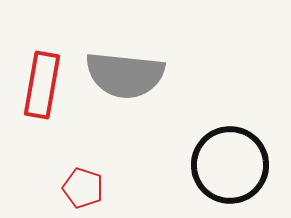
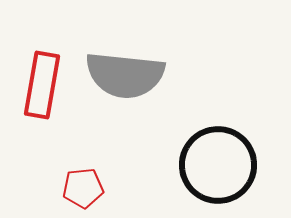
black circle: moved 12 px left
red pentagon: rotated 24 degrees counterclockwise
